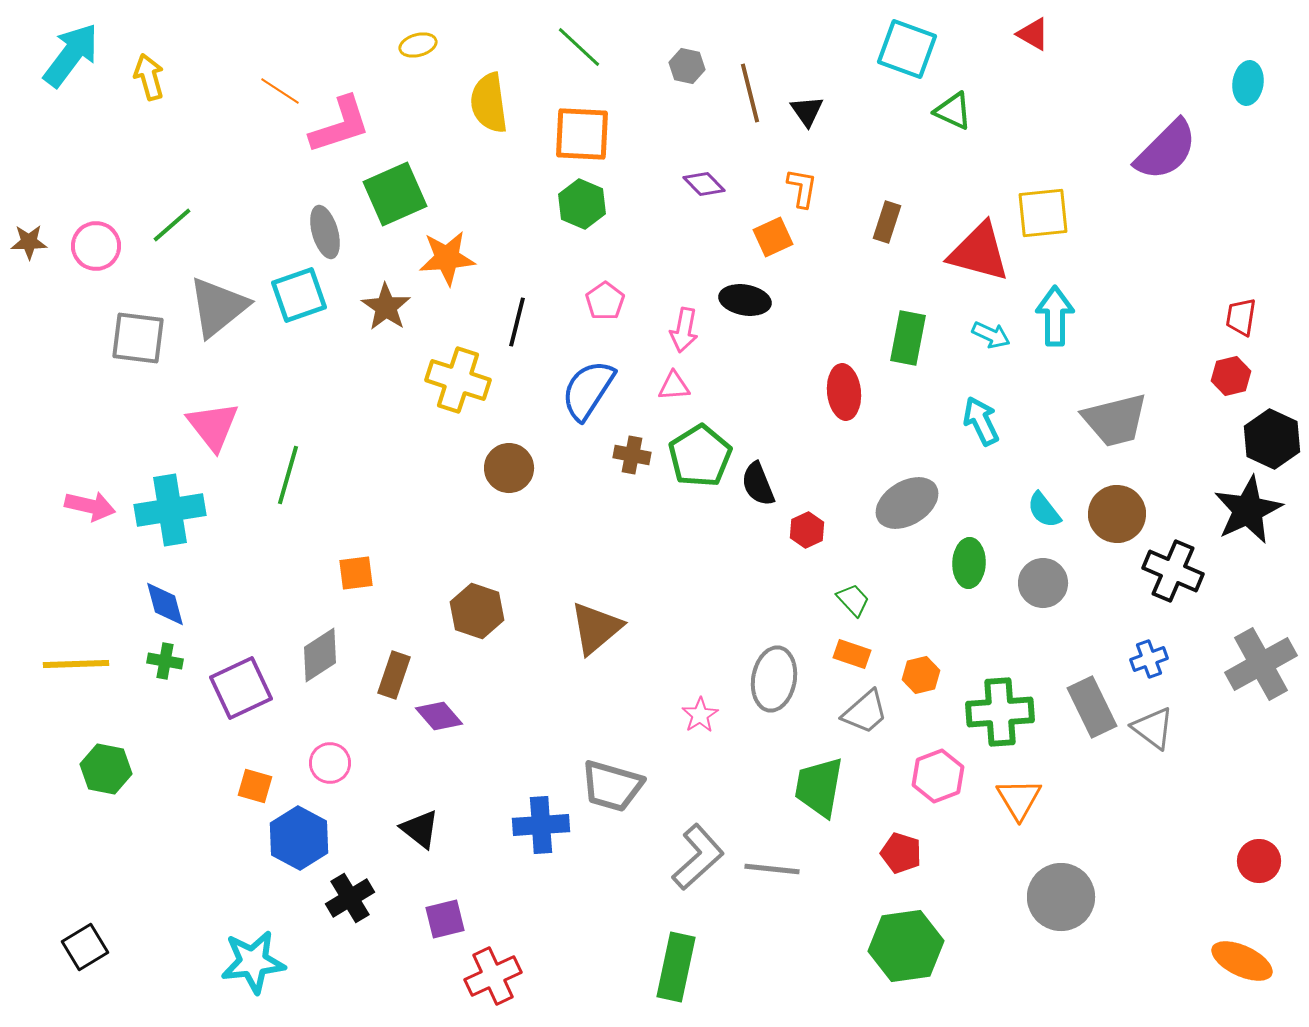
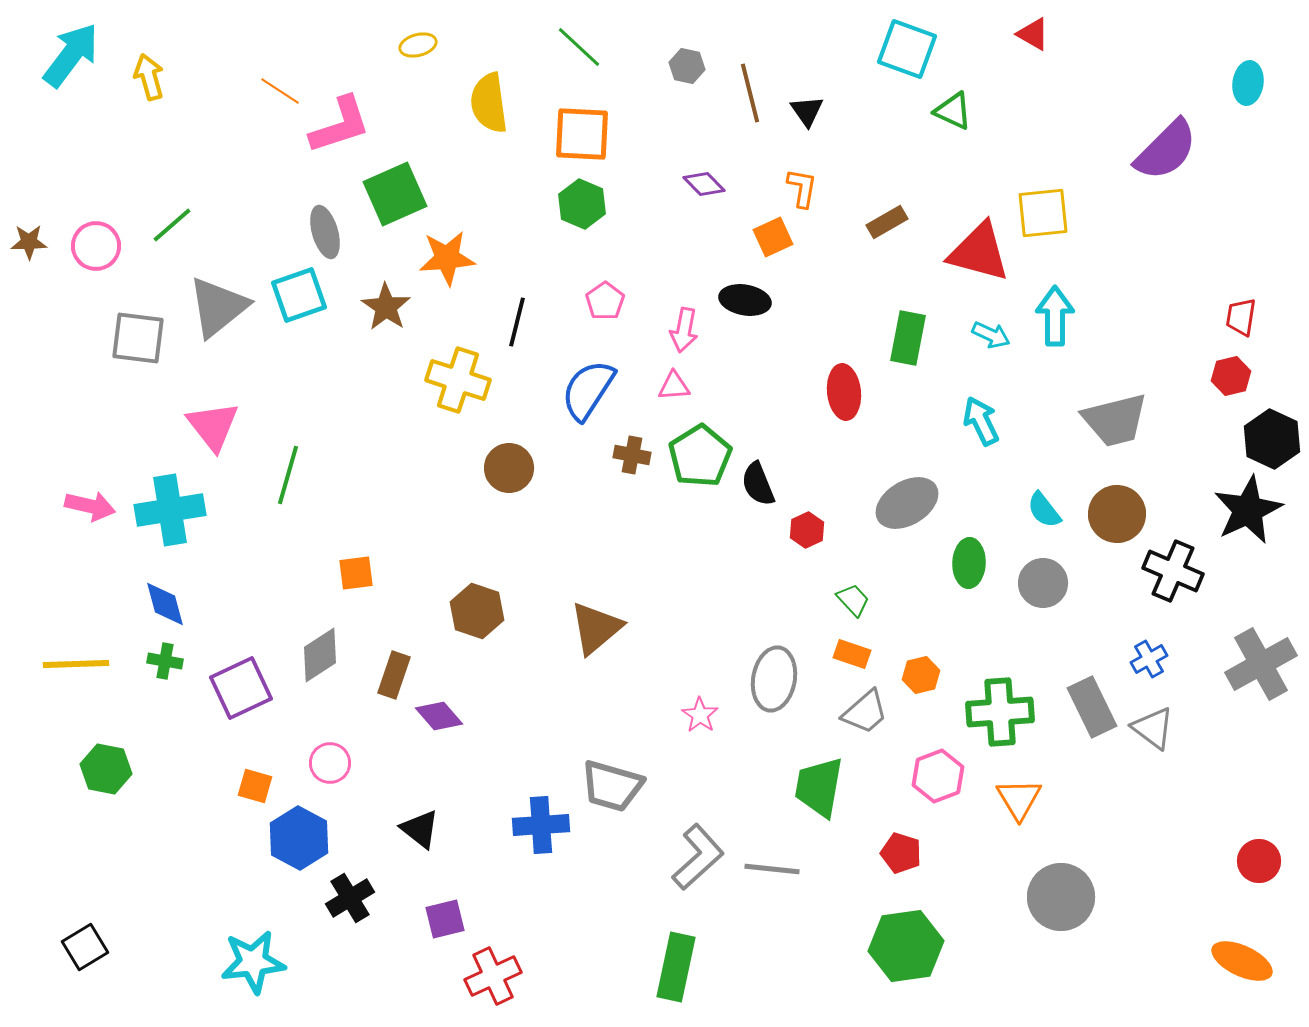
brown rectangle at (887, 222): rotated 42 degrees clockwise
blue cross at (1149, 659): rotated 9 degrees counterclockwise
pink star at (700, 715): rotated 6 degrees counterclockwise
